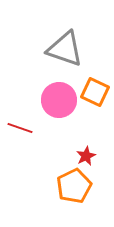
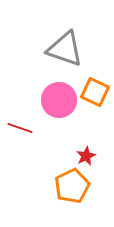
orange pentagon: moved 2 px left
